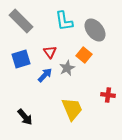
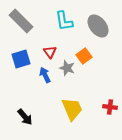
gray ellipse: moved 3 px right, 4 px up
orange square: moved 1 px down; rotated 14 degrees clockwise
gray star: rotated 28 degrees counterclockwise
blue arrow: rotated 70 degrees counterclockwise
red cross: moved 2 px right, 12 px down
